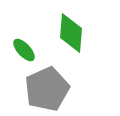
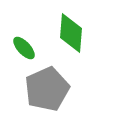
green ellipse: moved 2 px up
